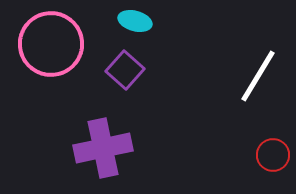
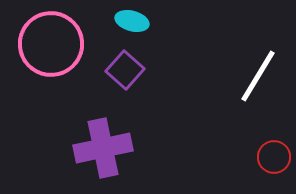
cyan ellipse: moved 3 px left
red circle: moved 1 px right, 2 px down
